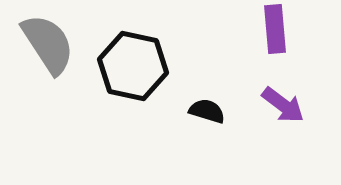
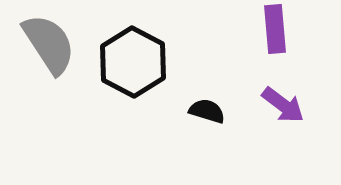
gray semicircle: moved 1 px right
black hexagon: moved 4 px up; rotated 16 degrees clockwise
